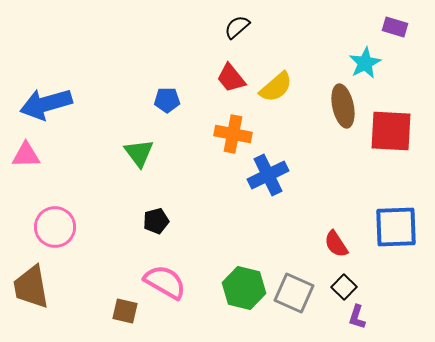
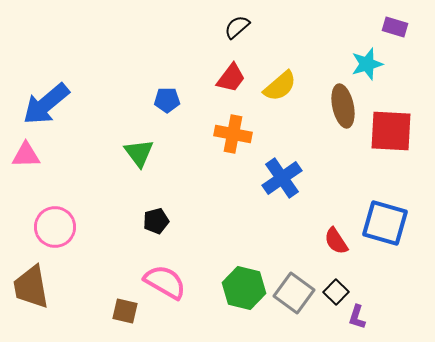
cyan star: moved 2 px right, 1 px down; rotated 12 degrees clockwise
red trapezoid: rotated 104 degrees counterclockwise
yellow semicircle: moved 4 px right, 1 px up
blue arrow: rotated 24 degrees counterclockwise
blue cross: moved 14 px right, 3 px down; rotated 9 degrees counterclockwise
blue square: moved 11 px left, 4 px up; rotated 18 degrees clockwise
red semicircle: moved 3 px up
black square: moved 8 px left, 5 px down
gray square: rotated 12 degrees clockwise
